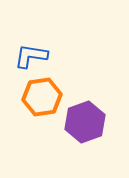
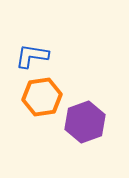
blue L-shape: moved 1 px right
